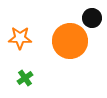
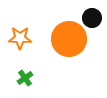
orange circle: moved 1 px left, 2 px up
